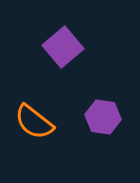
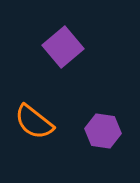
purple hexagon: moved 14 px down
